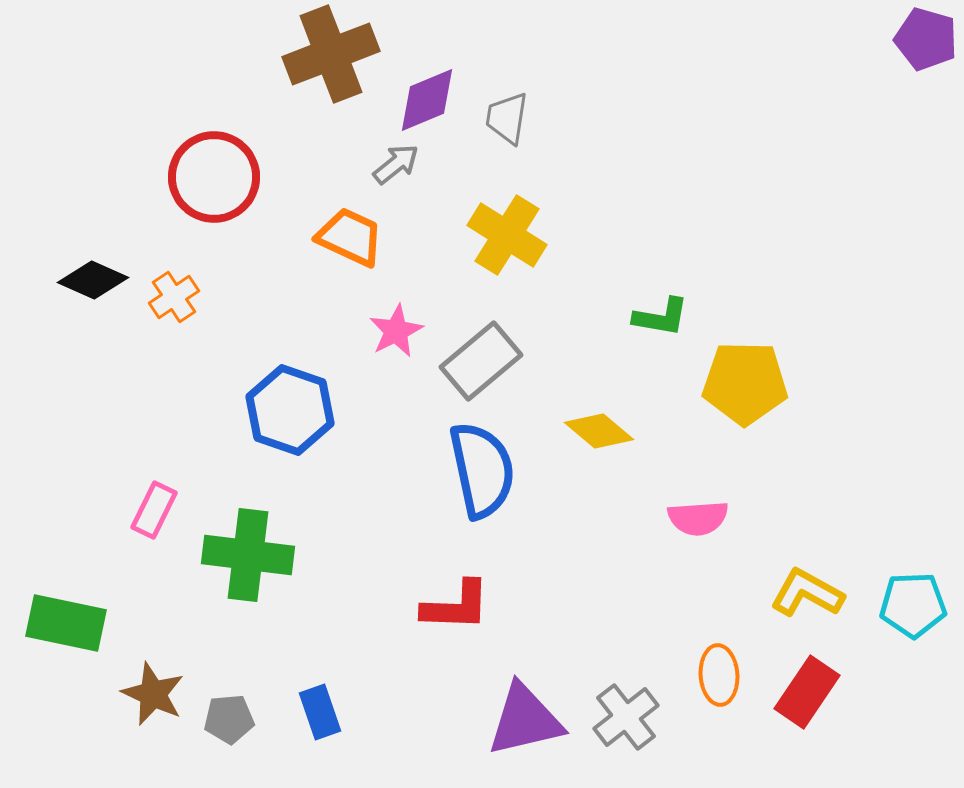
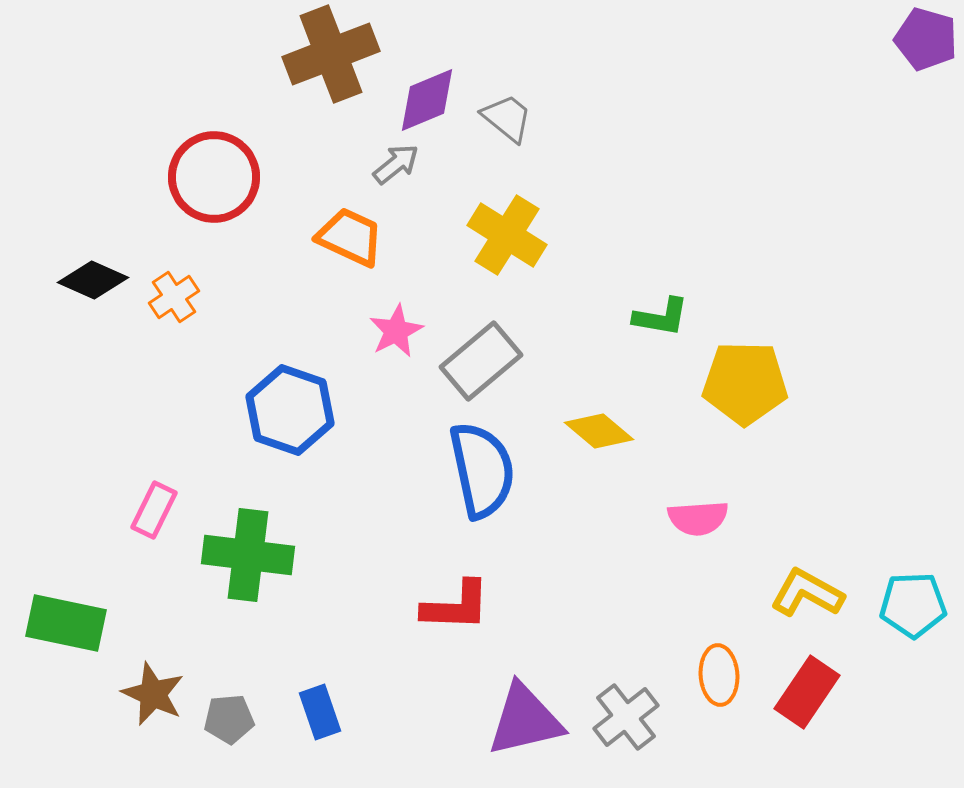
gray trapezoid: rotated 120 degrees clockwise
